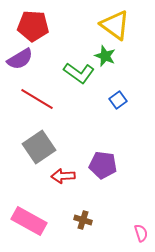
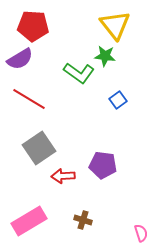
yellow triangle: rotated 16 degrees clockwise
green star: rotated 15 degrees counterclockwise
red line: moved 8 px left
gray square: moved 1 px down
pink rectangle: rotated 60 degrees counterclockwise
